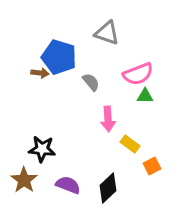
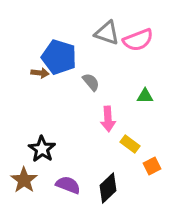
pink semicircle: moved 34 px up
black star: rotated 28 degrees clockwise
